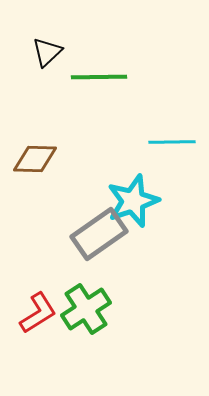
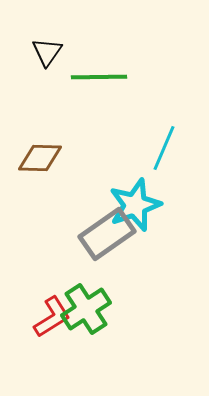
black triangle: rotated 12 degrees counterclockwise
cyan line: moved 8 px left, 6 px down; rotated 66 degrees counterclockwise
brown diamond: moved 5 px right, 1 px up
cyan star: moved 2 px right, 4 px down
gray rectangle: moved 8 px right
red L-shape: moved 14 px right, 4 px down
